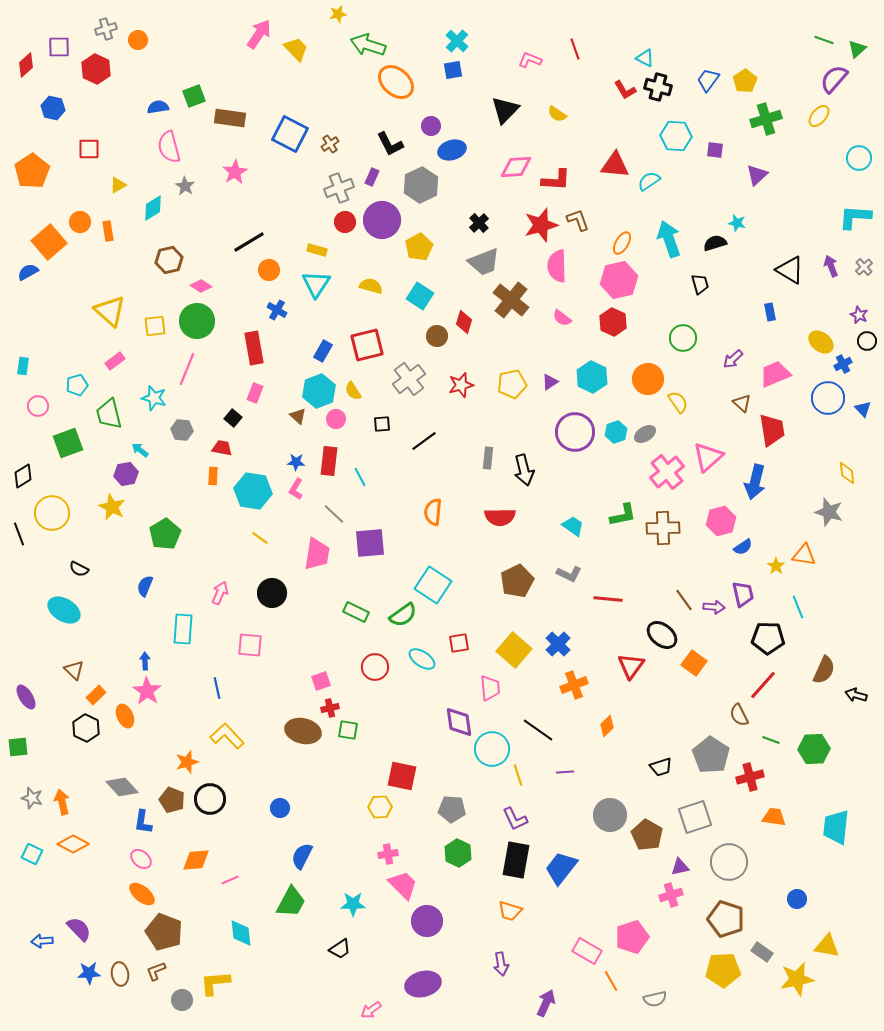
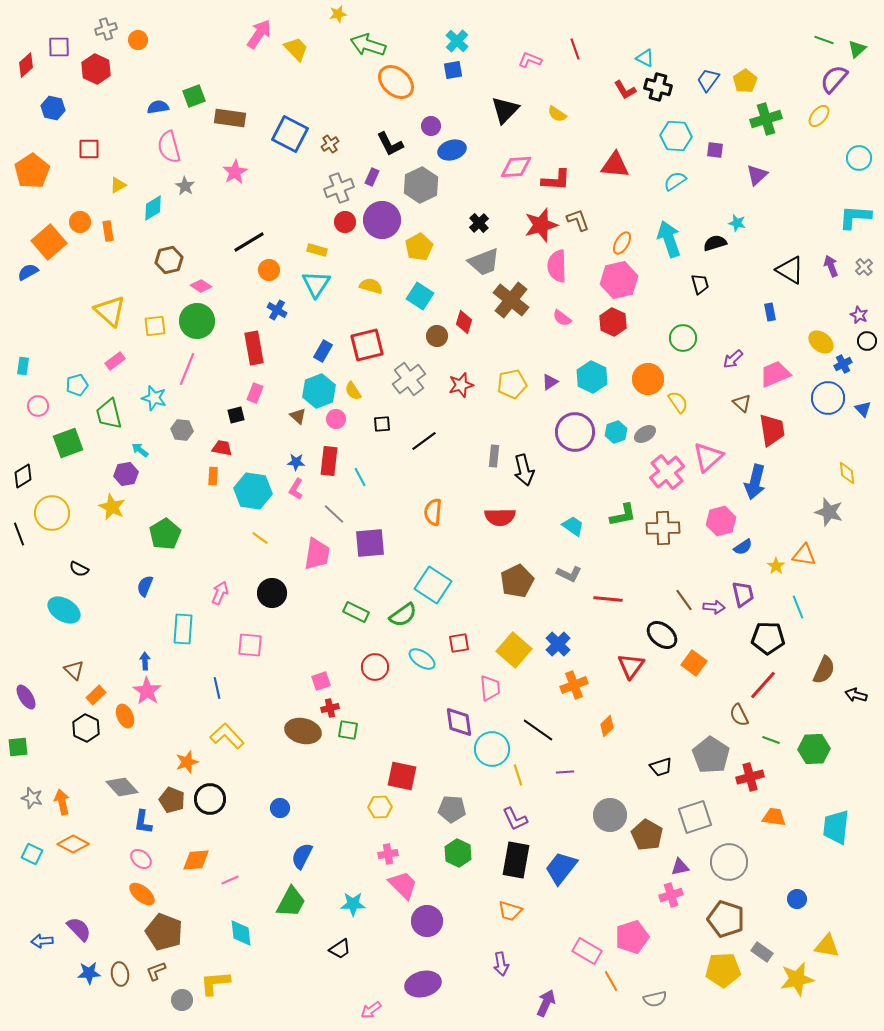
cyan semicircle at (649, 181): moved 26 px right
black square at (233, 418): moved 3 px right, 3 px up; rotated 36 degrees clockwise
gray rectangle at (488, 458): moved 6 px right, 2 px up
